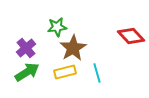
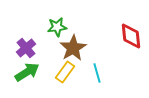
red diamond: rotated 36 degrees clockwise
yellow rectangle: rotated 40 degrees counterclockwise
